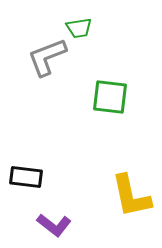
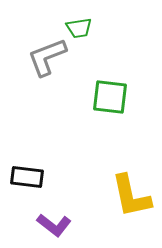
black rectangle: moved 1 px right
